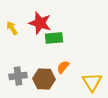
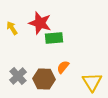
gray cross: rotated 36 degrees counterclockwise
